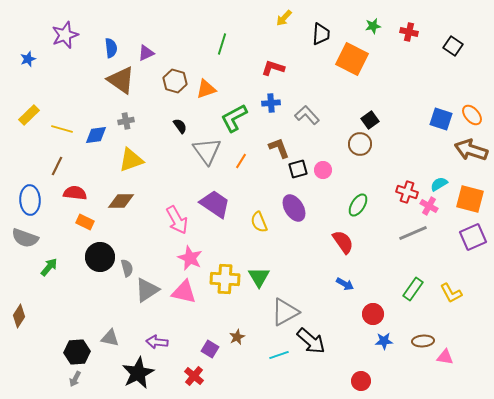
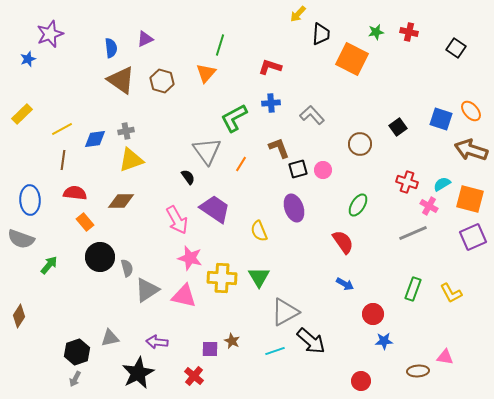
yellow arrow at (284, 18): moved 14 px right, 4 px up
green star at (373, 26): moved 3 px right, 6 px down
purple star at (65, 35): moved 15 px left, 1 px up
green line at (222, 44): moved 2 px left, 1 px down
black square at (453, 46): moved 3 px right, 2 px down
purple triangle at (146, 53): moved 1 px left, 14 px up
red L-shape at (273, 68): moved 3 px left, 1 px up
brown hexagon at (175, 81): moved 13 px left
orange triangle at (206, 89): moved 16 px up; rotated 30 degrees counterclockwise
yellow rectangle at (29, 115): moved 7 px left, 1 px up
gray L-shape at (307, 115): moved 5 px right
orange ellipse at (472, 115): moved 1 px left, 4 px up
black square at (370, 120): moved 28 px right, 7 px down
gray cross at (126, 121): moved 10 px down
black semicircle at (180, 126): moved 8 px right, 51 px down
yellow line at (62, 129): rotated 45 degrees counterclockwise
blue diamond at (96, 135): moved 1 px left, 4 px down
orange line at (241, 161): moved 3 px down
brown line at (57, 166): moved 6 px right, 6 px up; rotated 18 degrees counterclockwise
cyan semicircle at (439, 184): moved 3 px right
red cross at (407, 192): moved 10 px up
purple trapezoid at (215, 204): moved 5 px down
purple ellipse at (294, 208): rotated 12 degrees clockwise
orange rectangle at (85, 222): rotated 24 degrees clockwise
yellow semicircle at (259, 222): moved 9 px down
gray semicircle at (25, 238): moved 4 px left, 1 px down
pink star at (190, 258): rotated 10 degrees counterclockwise
green arrow at (49, 267): moved 2 px up
yellow cross at (225, 279): moved 3 px left, 1 px up
green rectangle at (413, 289): rotated 15 degrees counterclockwise
pink triangle at (184, 292): moved 4 px down
brown star at (237, 337): moved 5 px left, 4 px down; rotated 21 degrees counterclockwise
gray triangle at (110, 338): rotated 24 degrees counterclockwise
brown ellipse at (423, 341): moved 5 px left, 30 px down
purple square at (210, 349): rotated 30 degrees counterclockwise
black hexagon at (77, 352): rotated 15 degrees counterclockwise
cyan line at (279, 355): moved 4 px left, 4 px up
